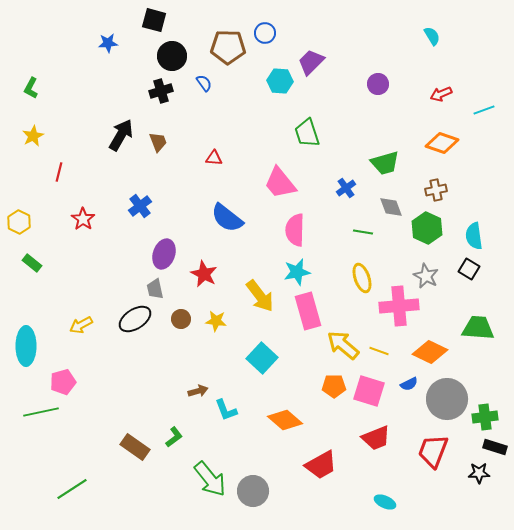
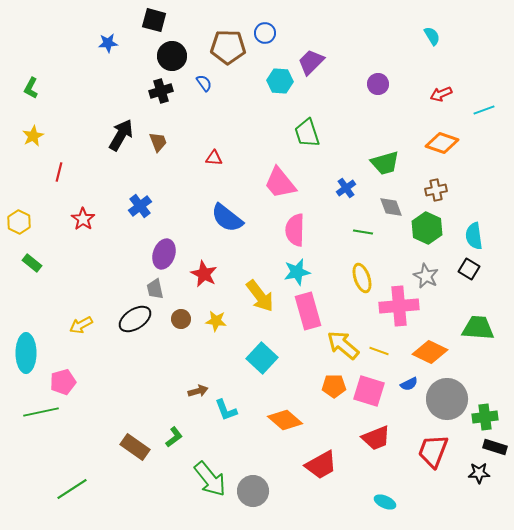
cyan ellipse at (26, 346): moved 7 px down
